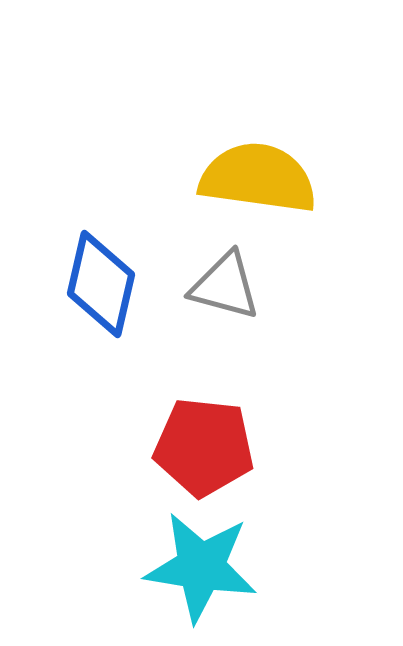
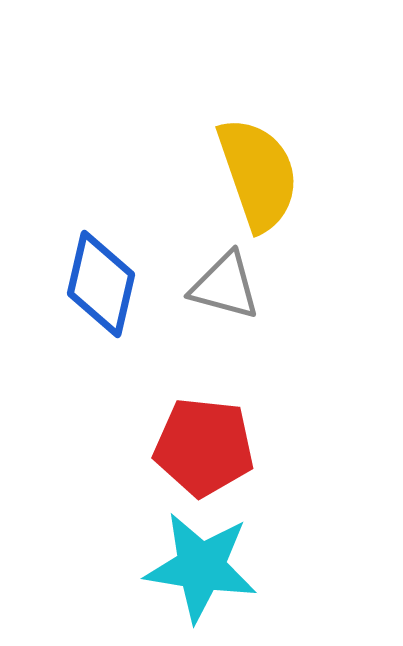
yellow semicircle: moved 4 px up; rotated 63 degrees clockwise
